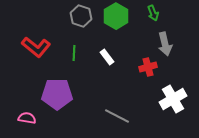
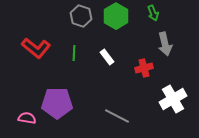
red L-shape: moved 1 px down
red cross: moved 4 px left, 1 px down
purple pentagon: moved 9 px down
